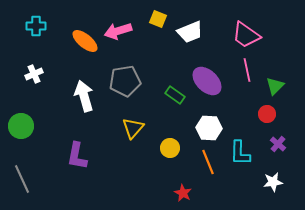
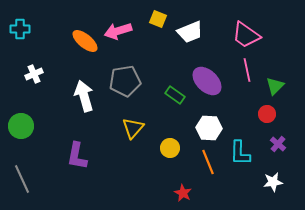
cyan cross: moved 16 px left, 3 px down
